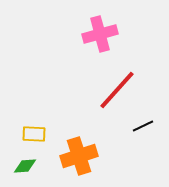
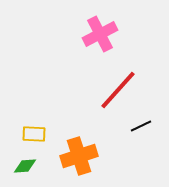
pink cross: rotated 12 degrees counterclockwise
red line: moved 1 px right
black line: moved 2 px left
